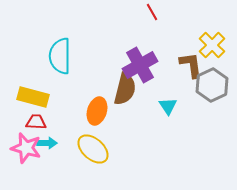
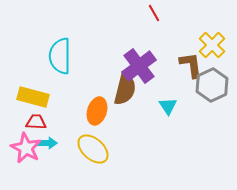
red line: moved 2 px right, 1 px down
purple cross: moved 1 px left, 1 px down; rotated 8 degrees counterclockwise
pink star: rotated 12 degrees clockwise
